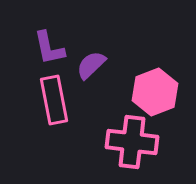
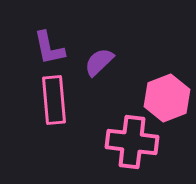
purple semicircle: moved 8 px right, 3 px up
pink hexagon: moved 12 px right, 6 px down
pink rectangle: rotated 6 degrees clockwise
